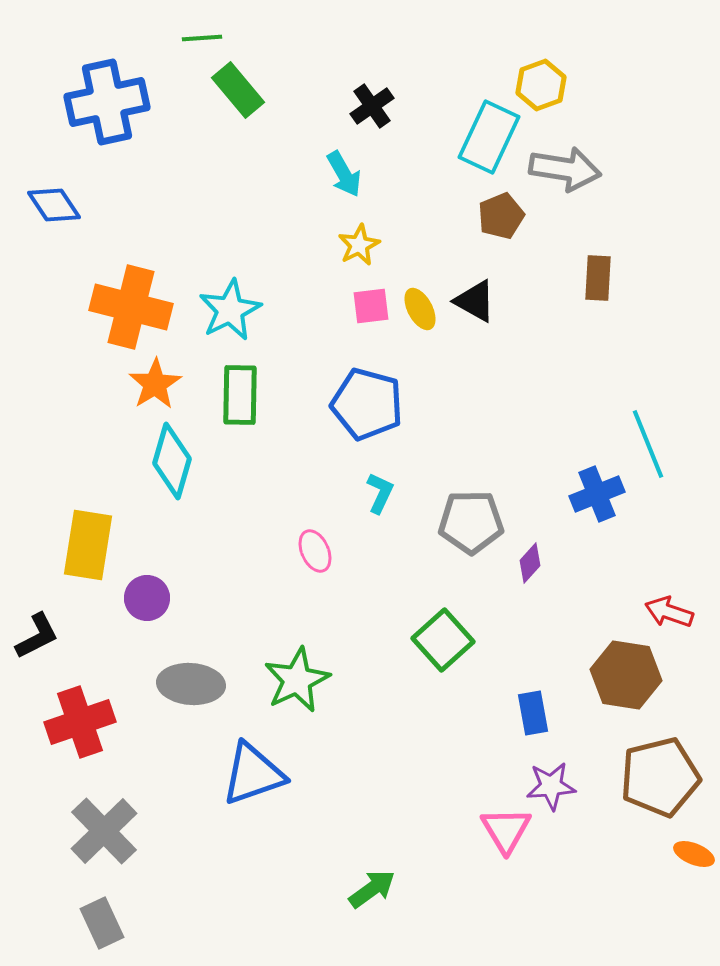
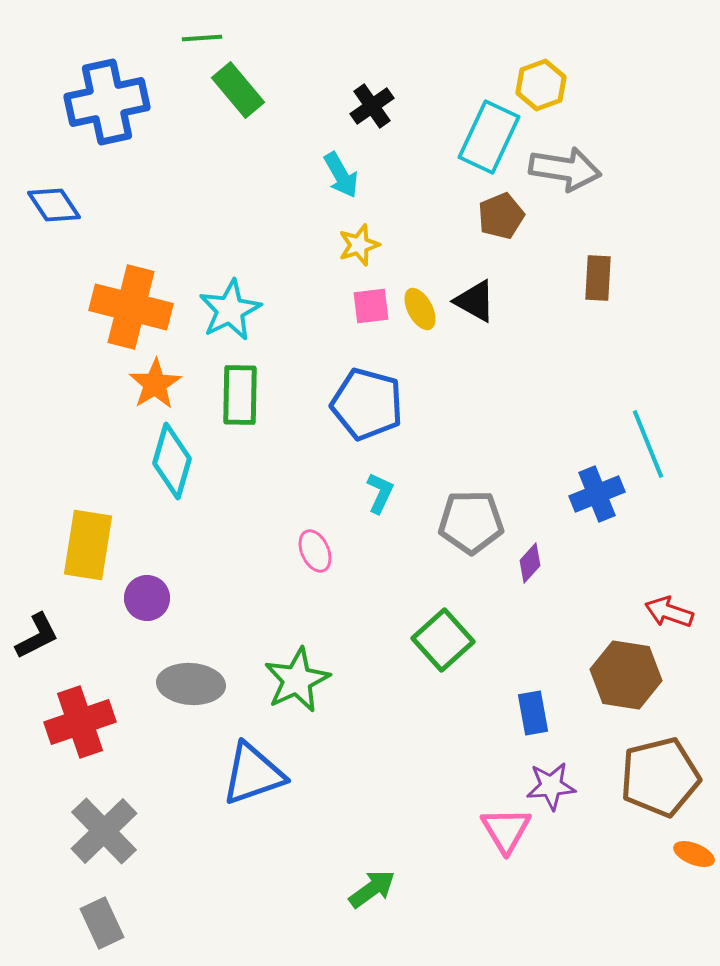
cyan arrow at (344, 174): moved 3 px left, 1 px down
yellow star at (359, 245): rotated 9 degrees clockwise
